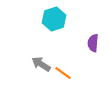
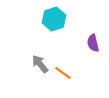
purple semicircle: rotated 18 degrees counterclockwise
gray arrow: moved 1 px left; rotated 18 degrees clockwise
